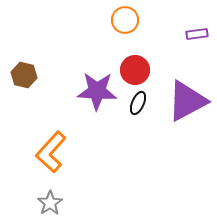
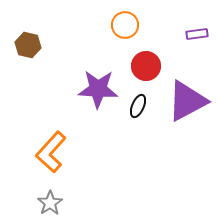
orange circle: moved 5 px down
red circle: moved 11 px right, 4 px up
brown hexagon: moved 4 px right, 30 px up
purple star: moved 1 px right, 2 px up
black ellipse: moved 3 px down
